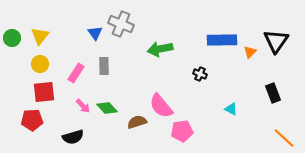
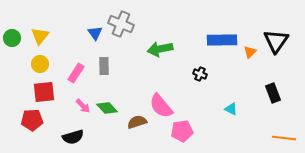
orange line: rotated 35 degrees counterclockwise
